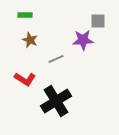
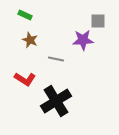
green rectangle: rotated 24 degrees clockwise
gray line: rotated 35 degrees clockwise
